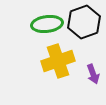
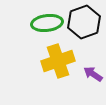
green ellipse: moved 1 px up
purple arrow: rotated 144 degrees clockwise
